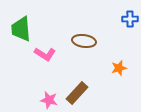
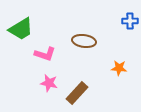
blue cross: moved 2 px down
green trapezoid: rotated 116 degrees counterclockwise
pink L-shape: rotated 15 degrees counterclockwise
orange star: rotated 21 degrees clockwise
pink star: moved 17 px up
